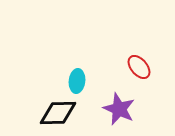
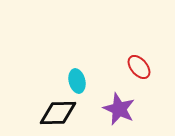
cyan ellipse: rotated 20 degrees counterclockwise
